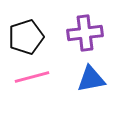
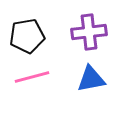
purple cross: moved 4 px right, 1 px up
black pentagon: moved 1 px right, 1 px up; rotated 8 degrees clockwise
